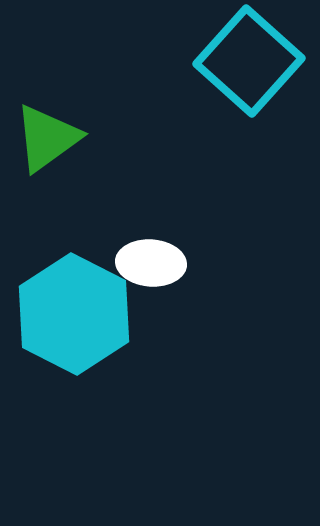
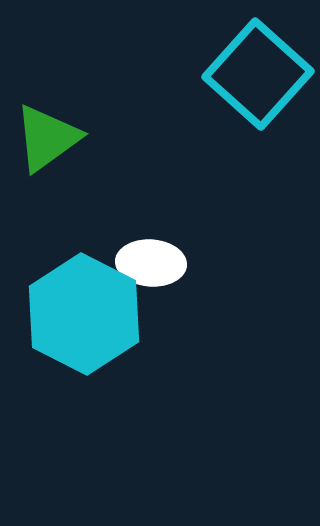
cyan square: moved 9 px right, 13 px down
cyan hexagon: moved 10 px right
